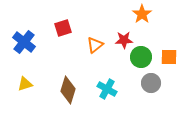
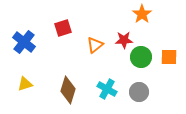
gray circle: moved 12 px left, 9 px down
